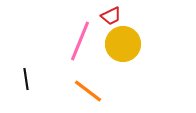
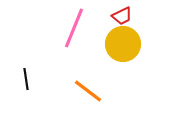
red trapezoid: moved 11 px right
pink line: moved 6 px left, 13 px up
